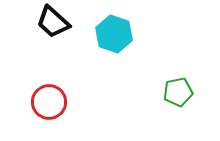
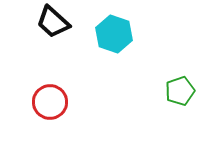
green pentagon: moved 2 px right, 1 px up; rotated 8 degrees counterclockwise
red circle: moved 1 px right
